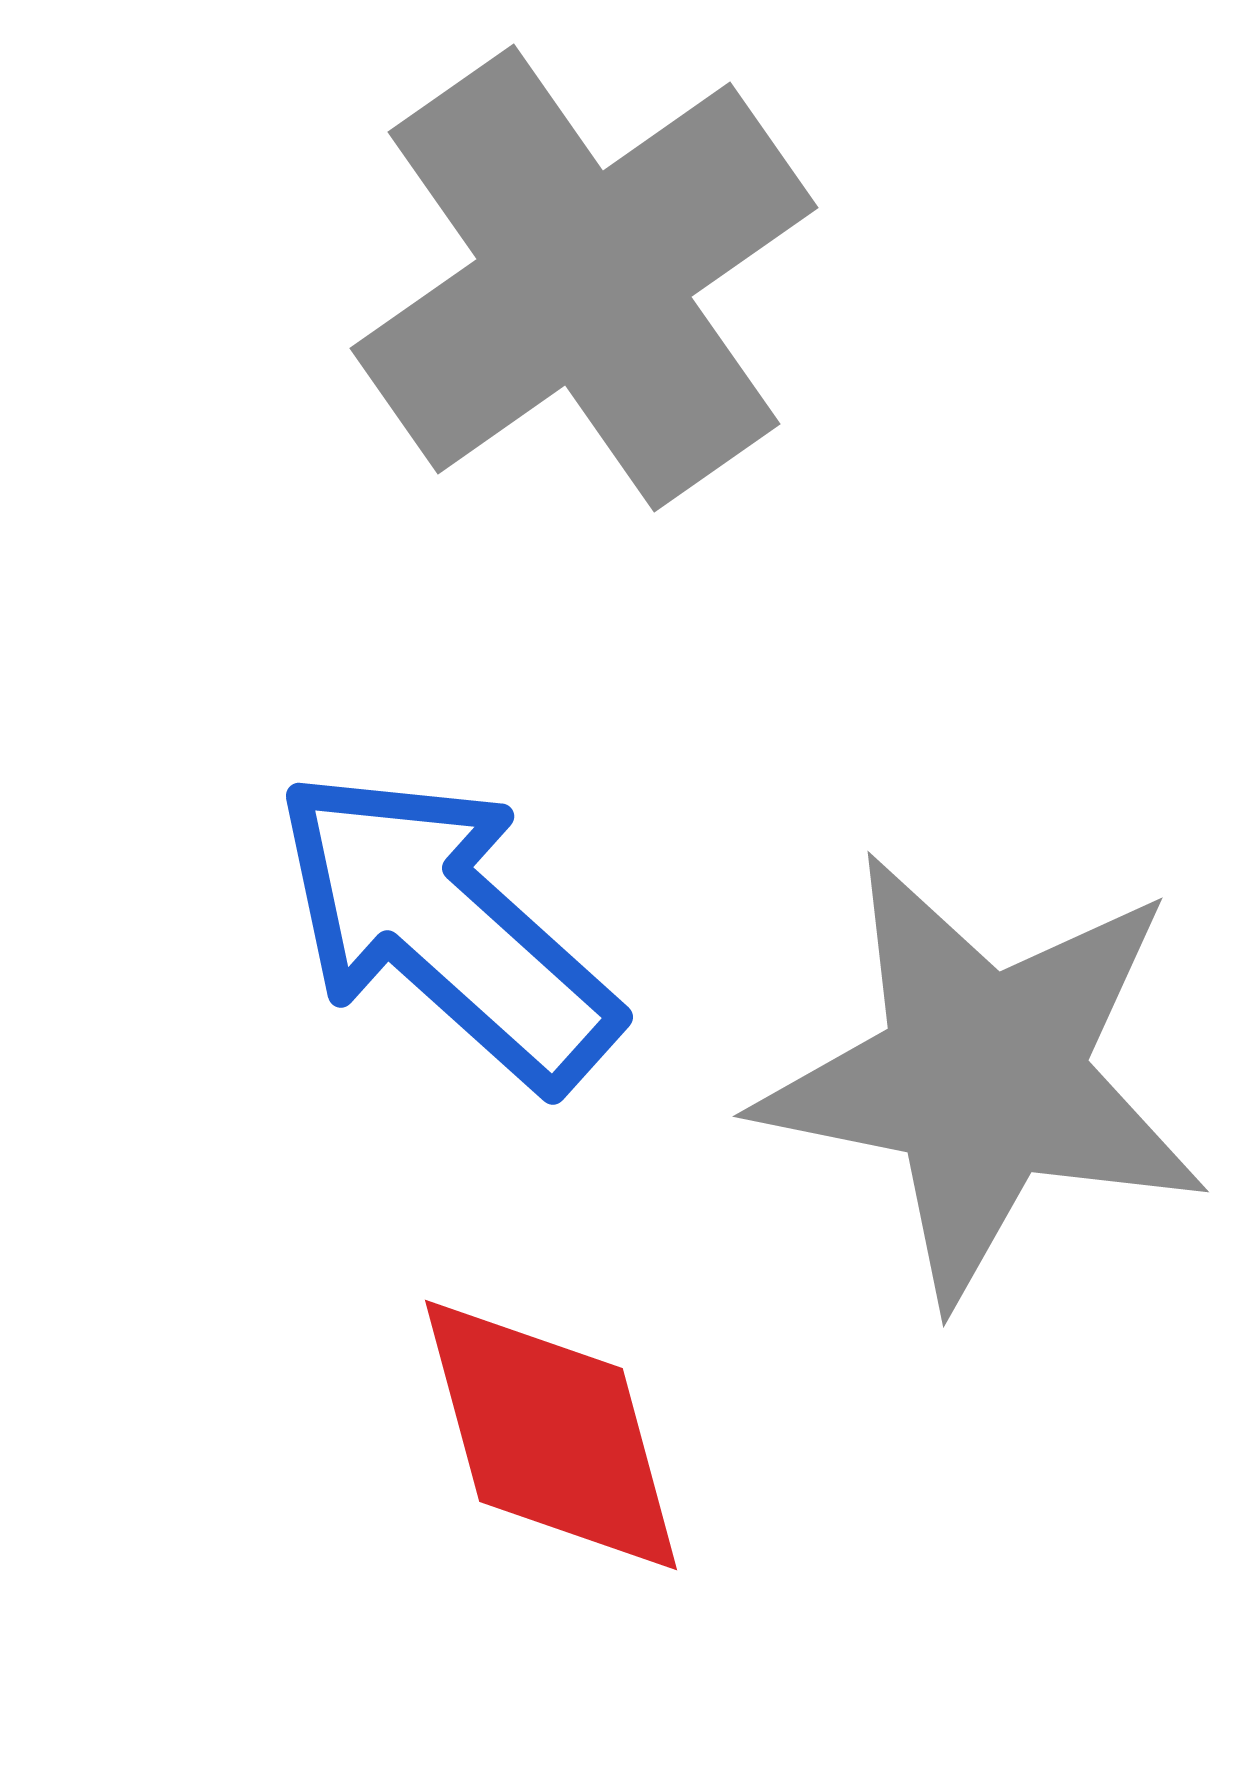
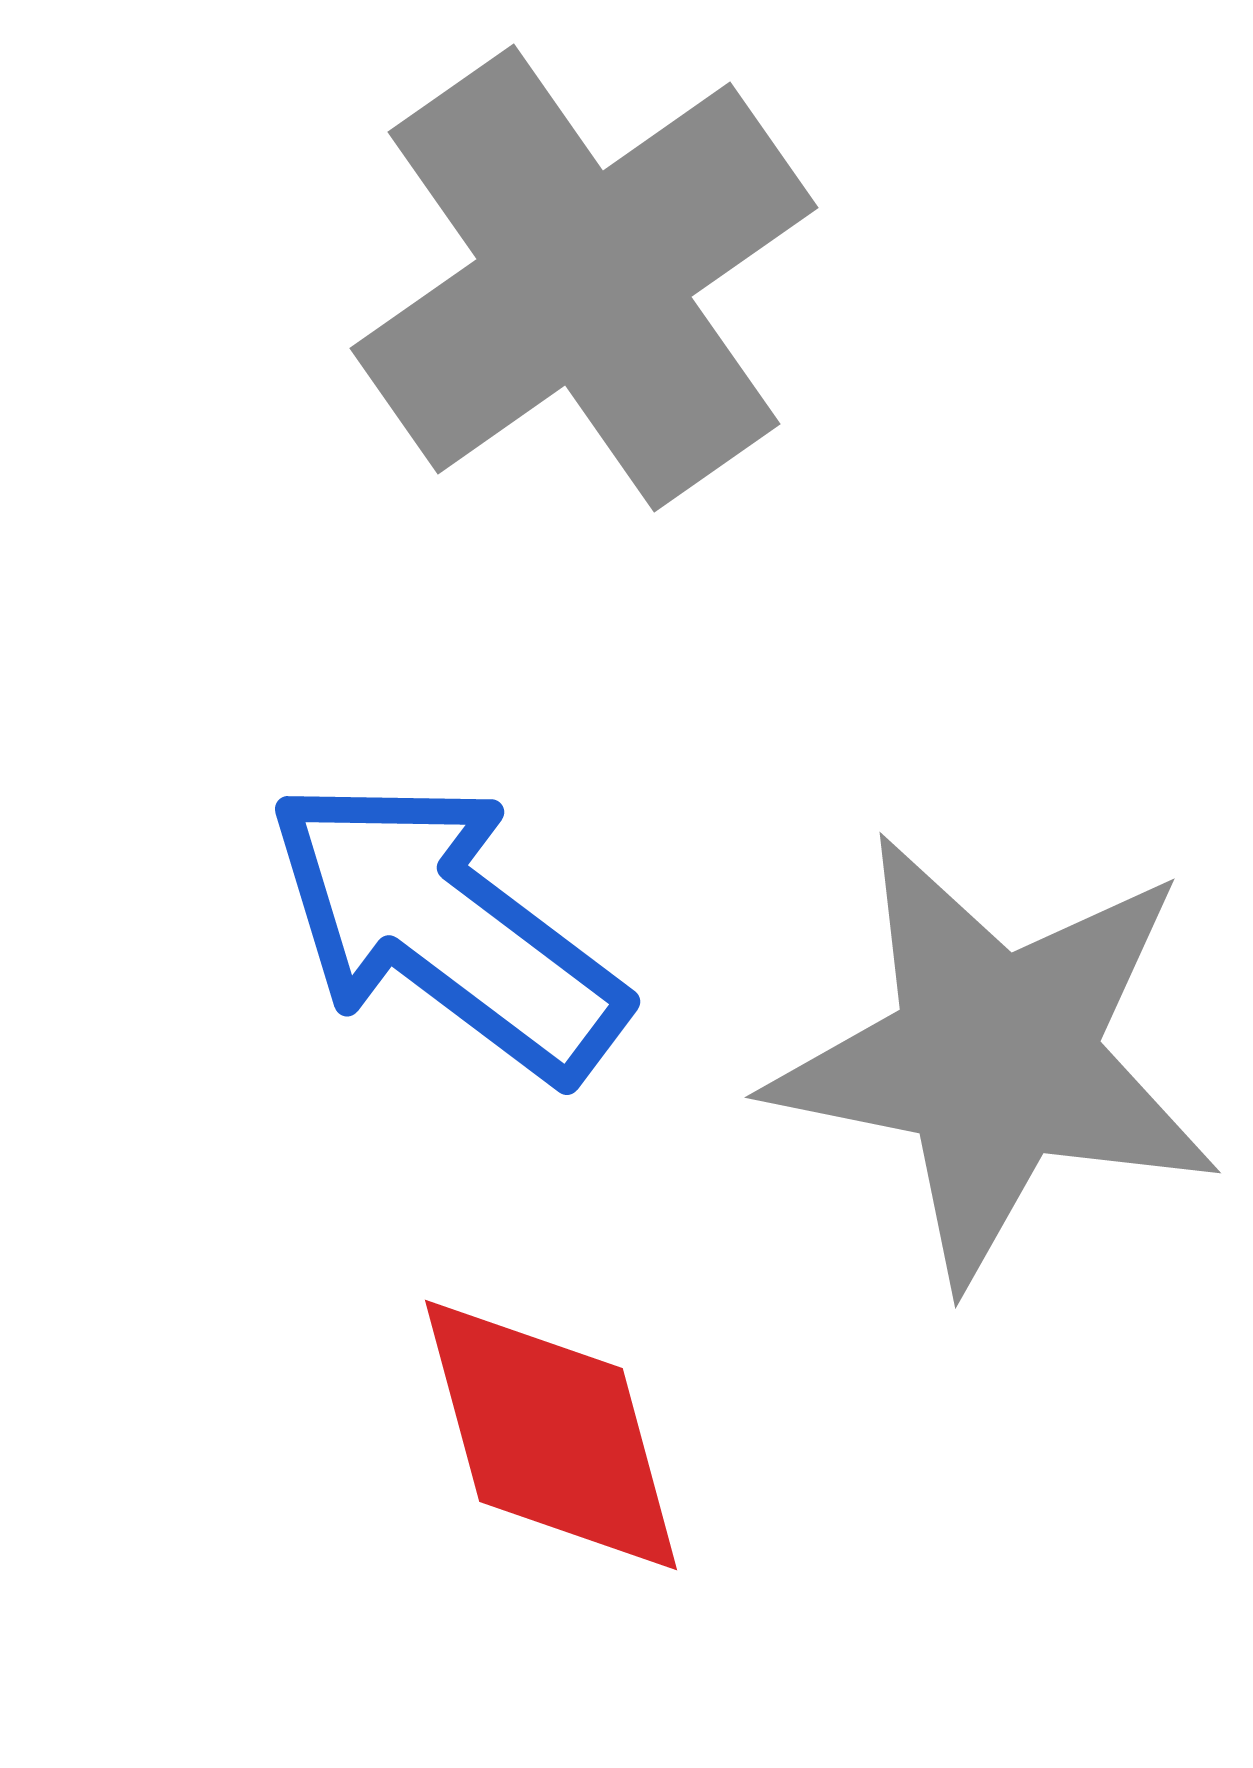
blue arrow: rotated 5 degrees counterclockwise
gray star: moved 12 px right, 19 px up
